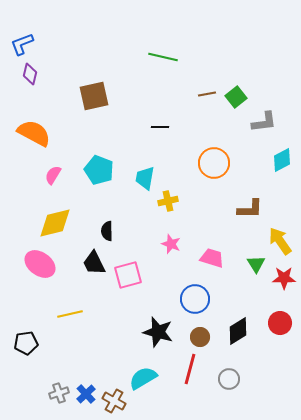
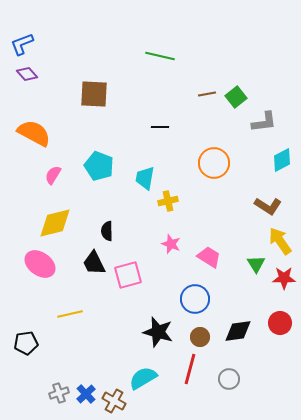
green line: moved 3 px left, 1 px up
purple diamond: moved 3 px left; rotated 55 degrees counterclockwise
brown square: moved 2 px up; rotated 16 degrees clockwise
cyan pentagon: moved 4 px up
brown L-shape: moved 18 px right, 3 px up; rotated 32 degrees clockwise
pink trapezoid: moved 3 px left, 1 px up; rotated 15 degrees clockwise
black diamond: rotated 24 degrees clockwise
